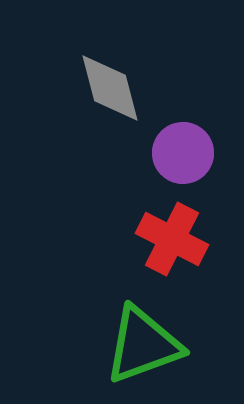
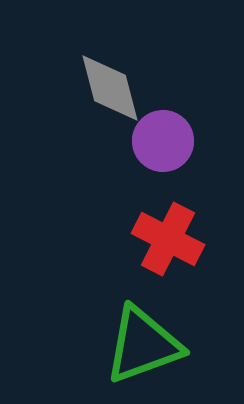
purple circle: moved 20 px left, 12 px up
red cross: moved 4 px left
